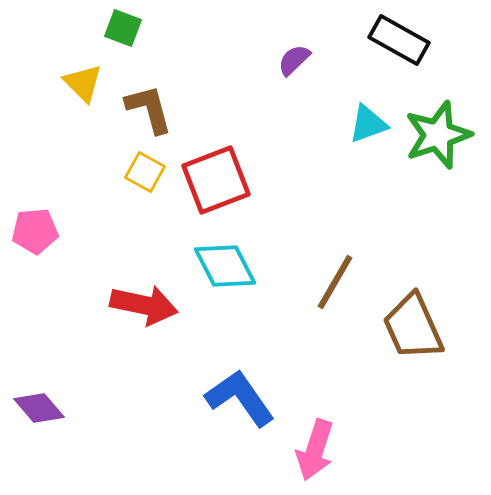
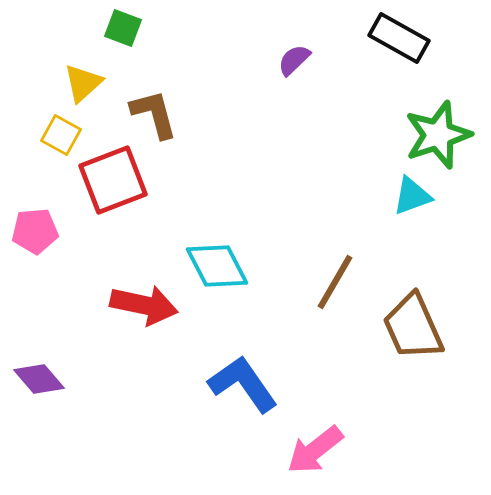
black rectangle: moved 2 px up
yellow triangle: rotated 33 degrees clockwise
brown L-shape: moved 5 px right, 5 px down
cyan triangle: moved 44 px right, 72 px down
yellow square: moved 84 px left, 37 px up
red square: moved 103 px left
cyan diamond: moved 8 px left
blue L-shape: moved 3 px right, 14 px up
purple diamond: moved 29 px up
pink arrow: rotated 34 degrees clockwise
